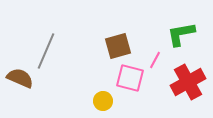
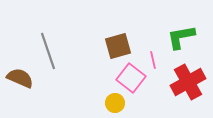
green L-shape: moved 3 px down
gray line: moved 2 px right; rotated 42 degrees counterclockwise
pink line: moved 2 px left; rotated 42 degrees counterclockwise
pink square: moved 1 px right; rotated 24 degrees clockwise
yellow circle: moved 12 px right, 2 px down
